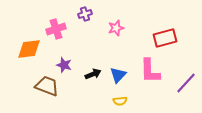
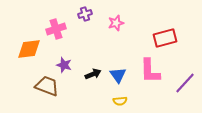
pink star: moved 5 px up
blue triangle: rotated 18 degrees counterclockwise
purple line: moved 1 px left
